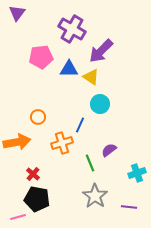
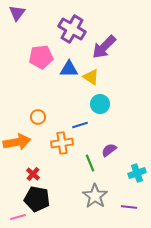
purple arrow: moved 3 px right, 4 px up
blue line: rotated 49 degrees clockwise
orange cross: rotated 10 degrees clockwise
